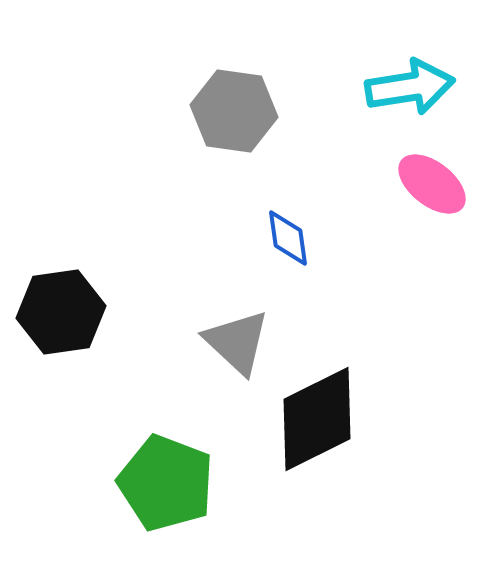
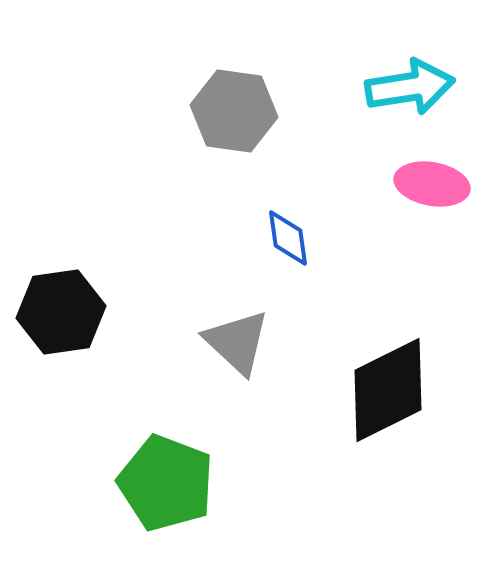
pink ellipse: rotated 28 degrees counterclockwise
black diamond: moved 71 px right, 29 px up
